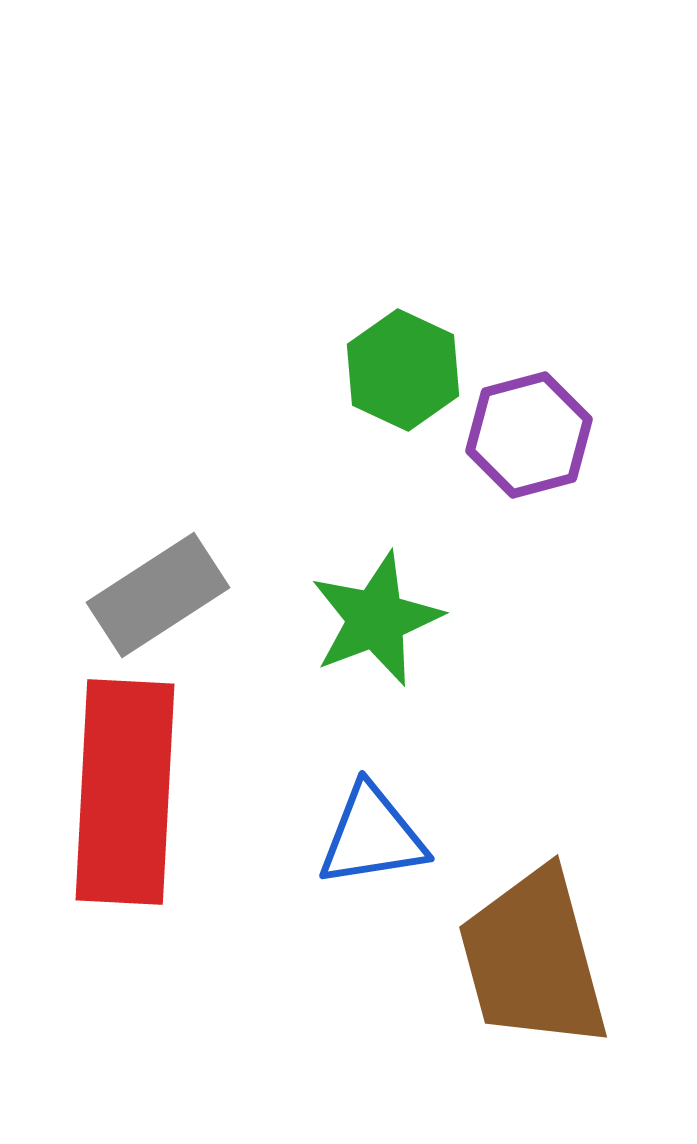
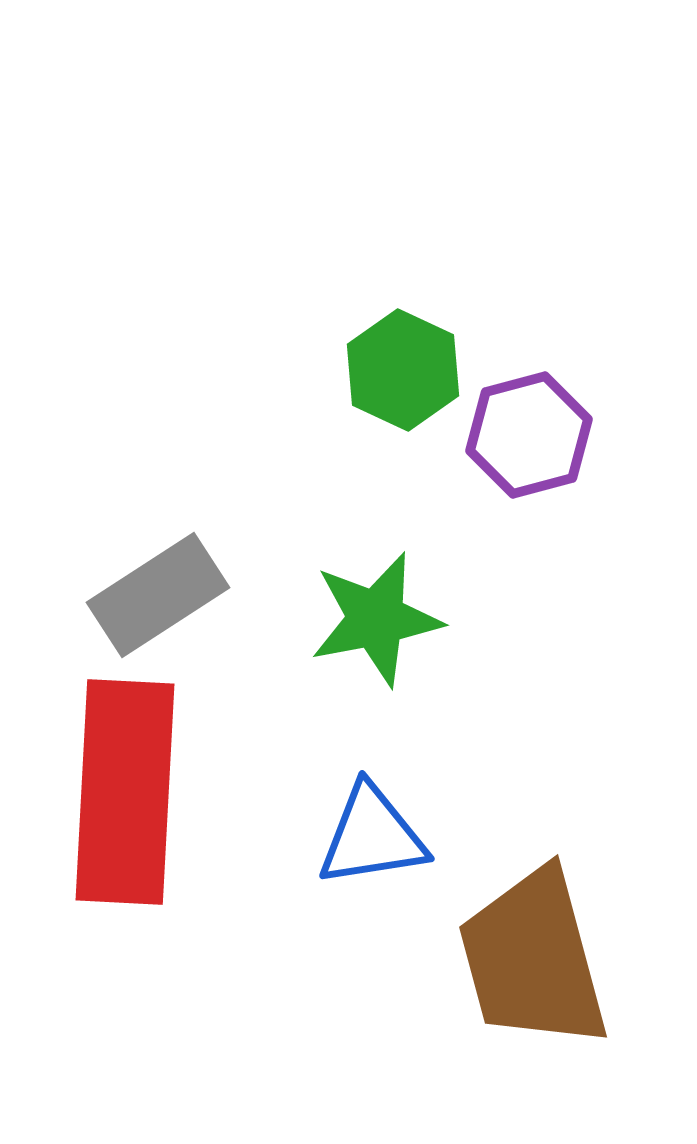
green star: rotated 10 degrees clockwise
